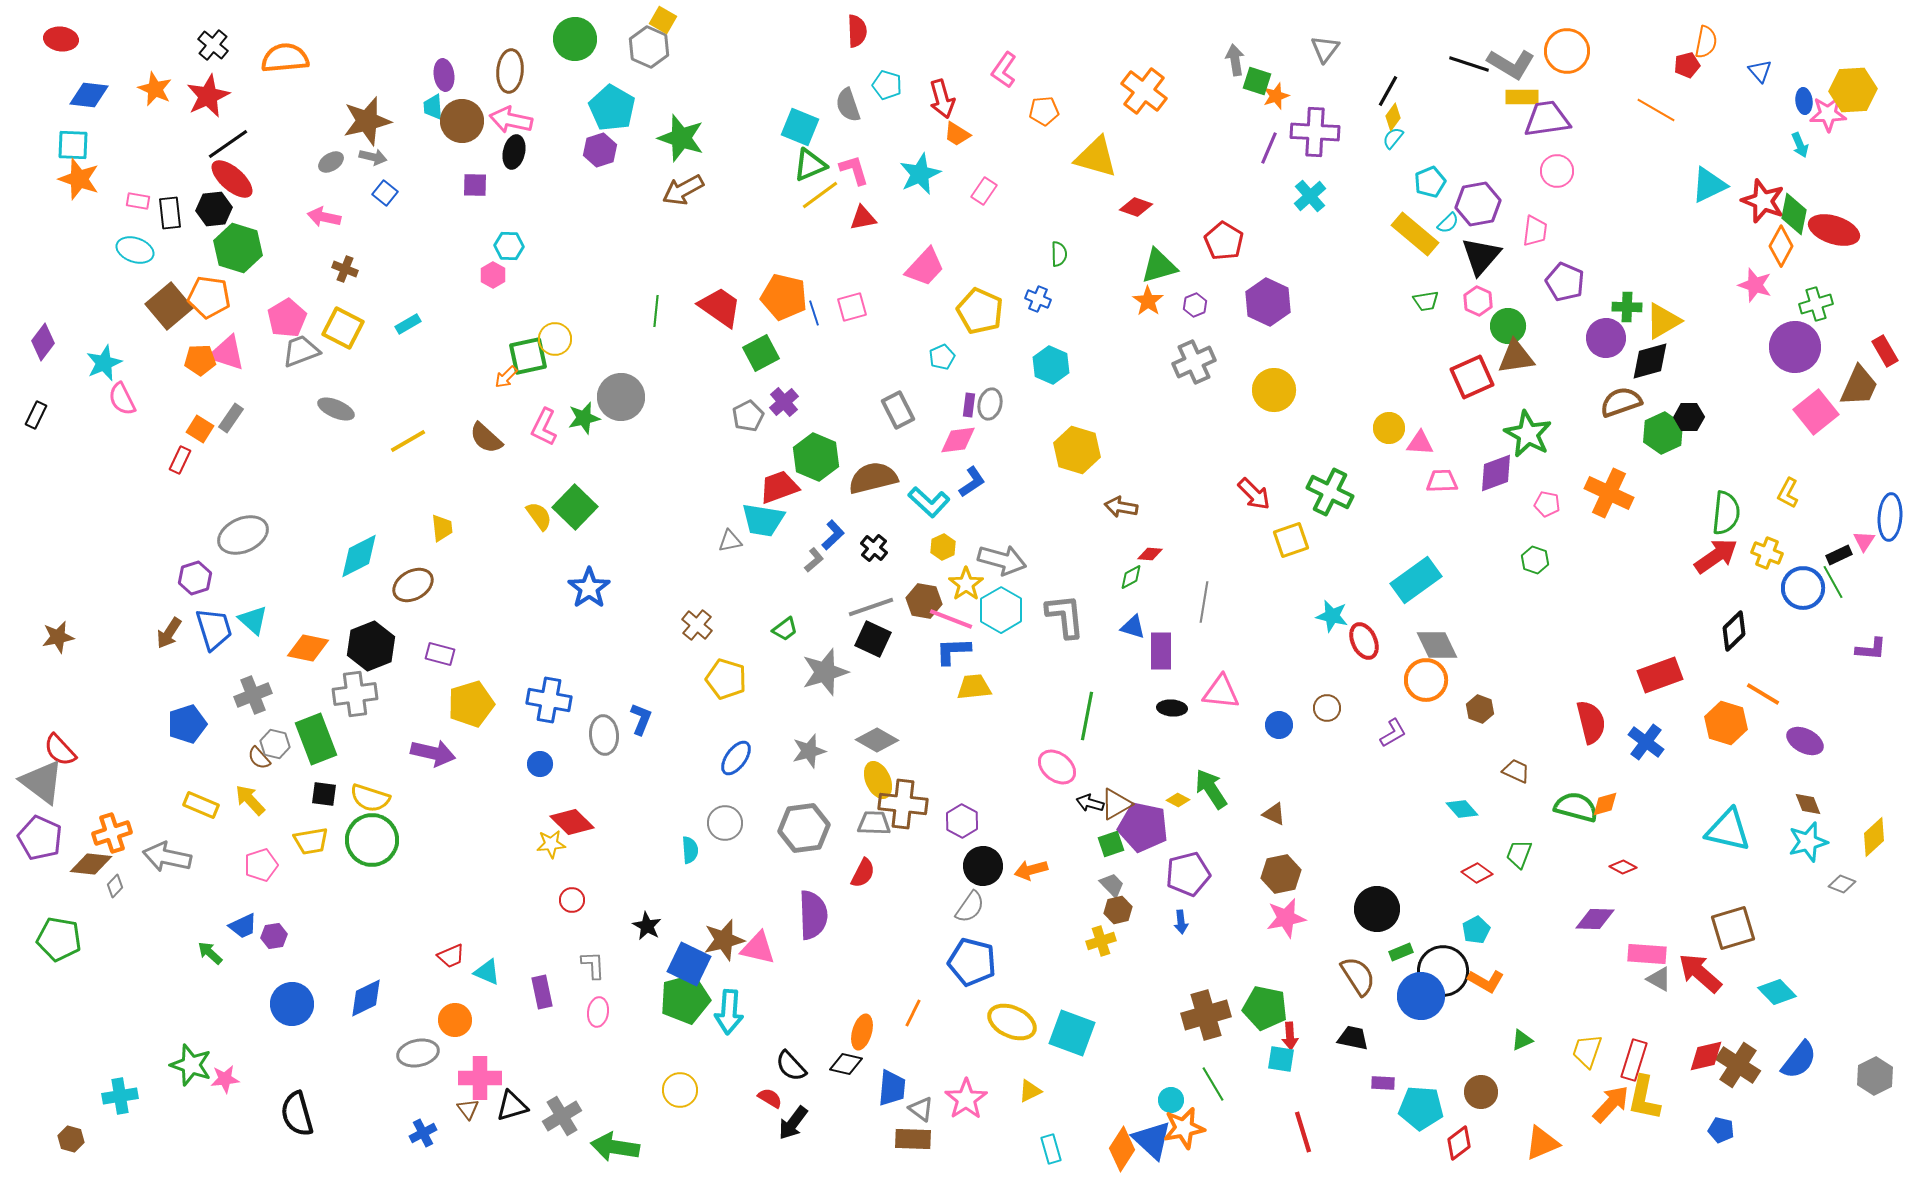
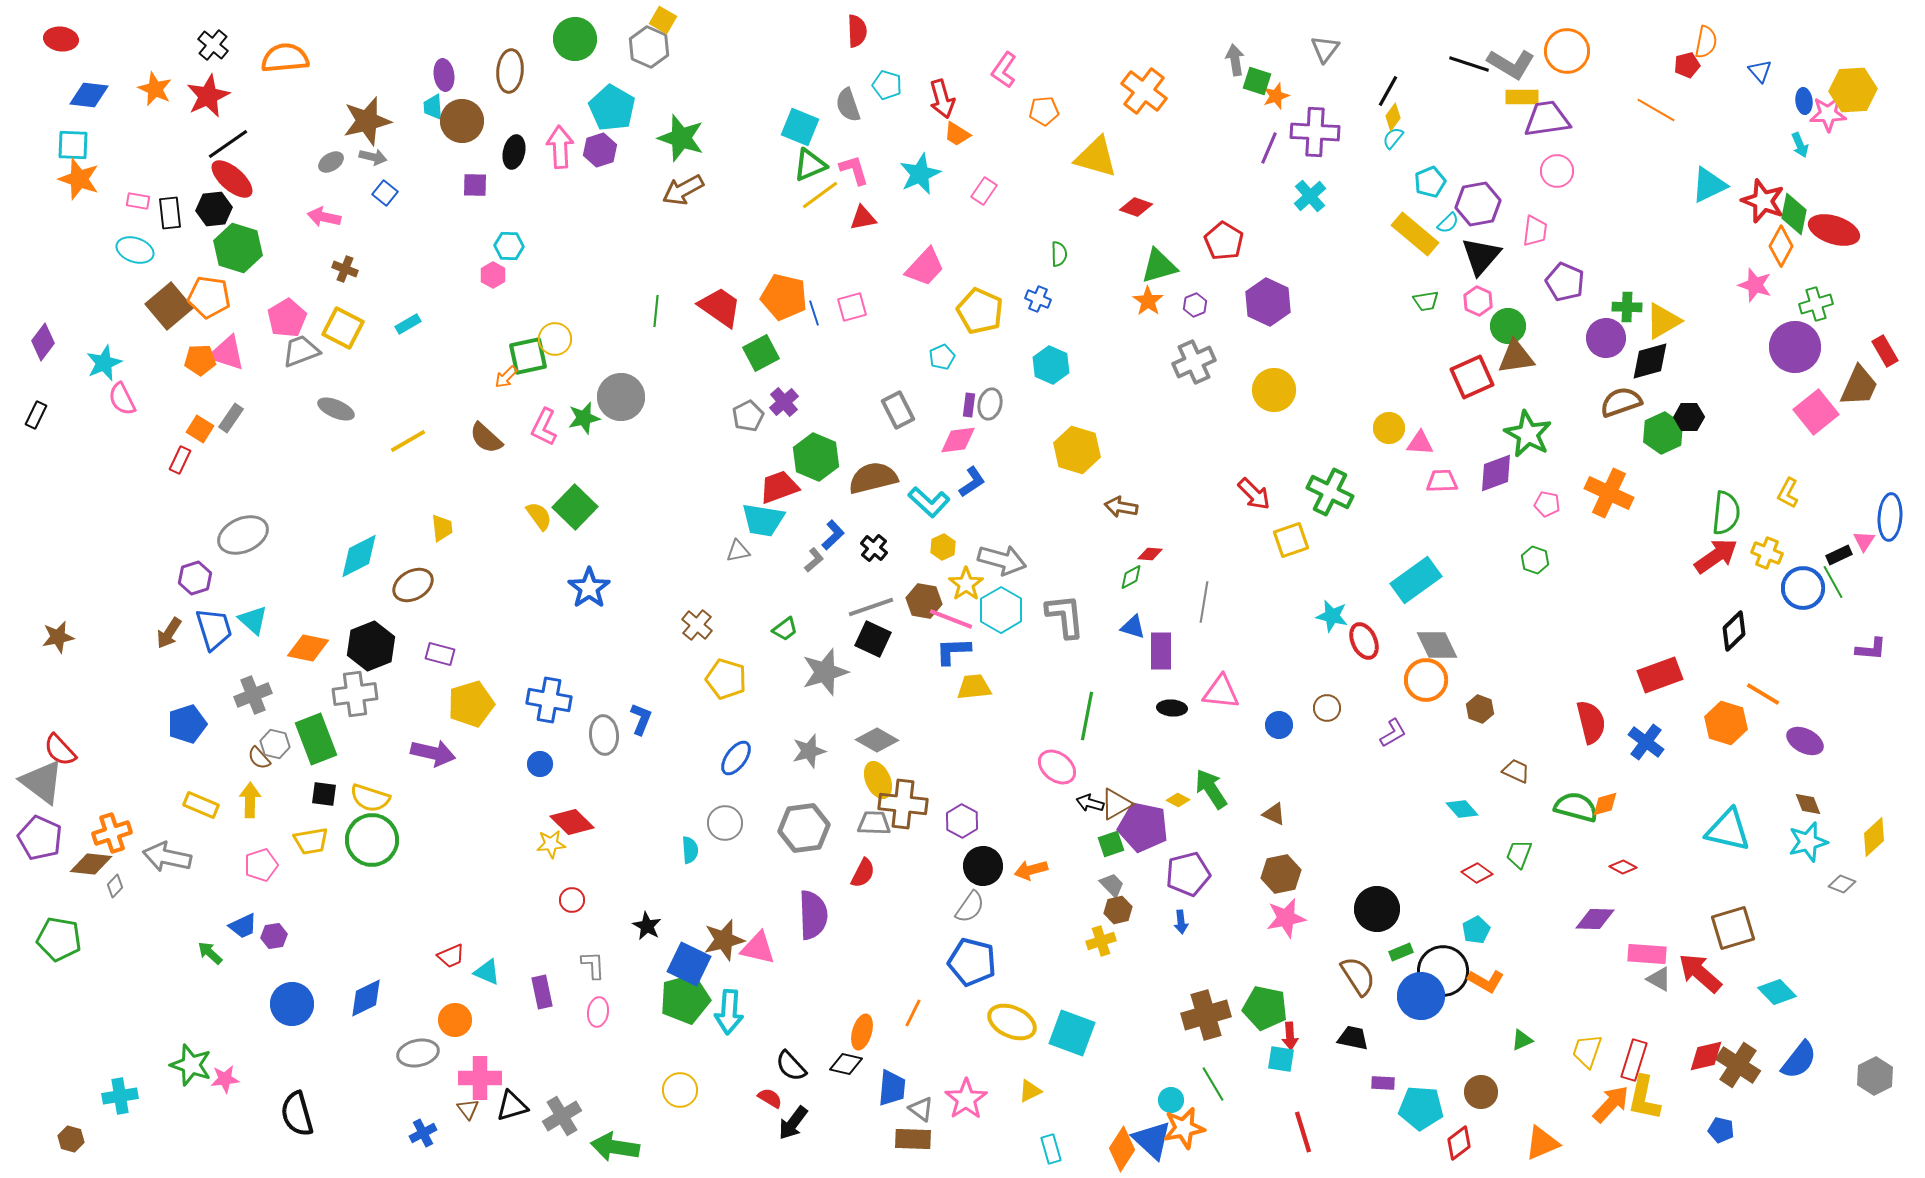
pink arrow at (511, 120): moved 49 px right, 27 px down; rotated 75 degrees clockwise
gray triangle at (730, 541): moved 8 px right, 10 px down
yellow arrow at (250, 800): rotated 44 degrees clockwise
